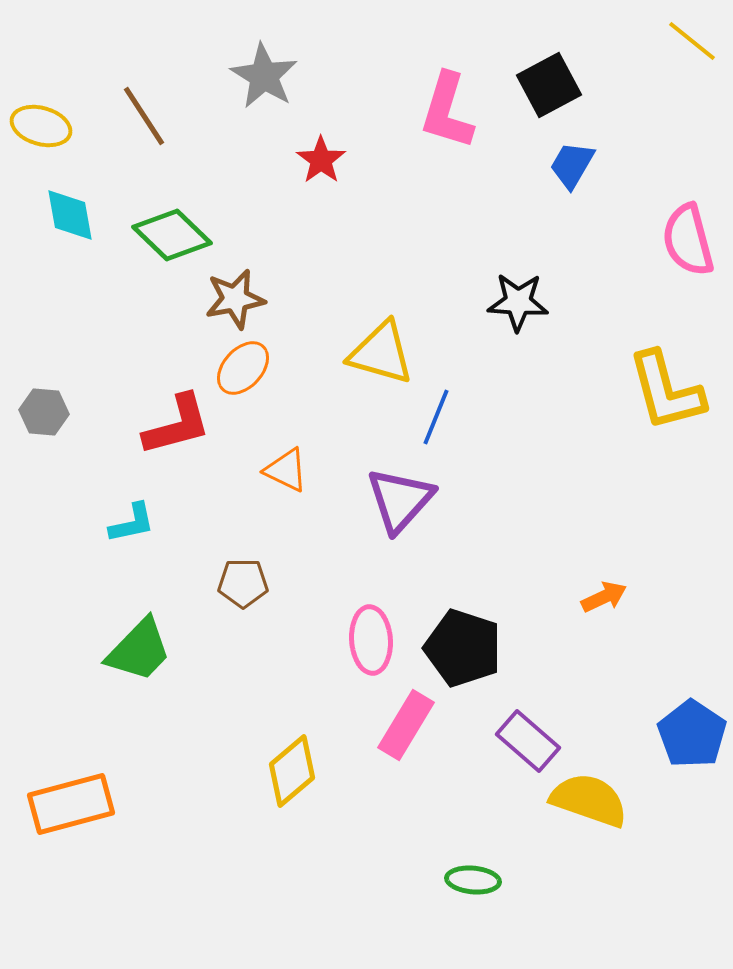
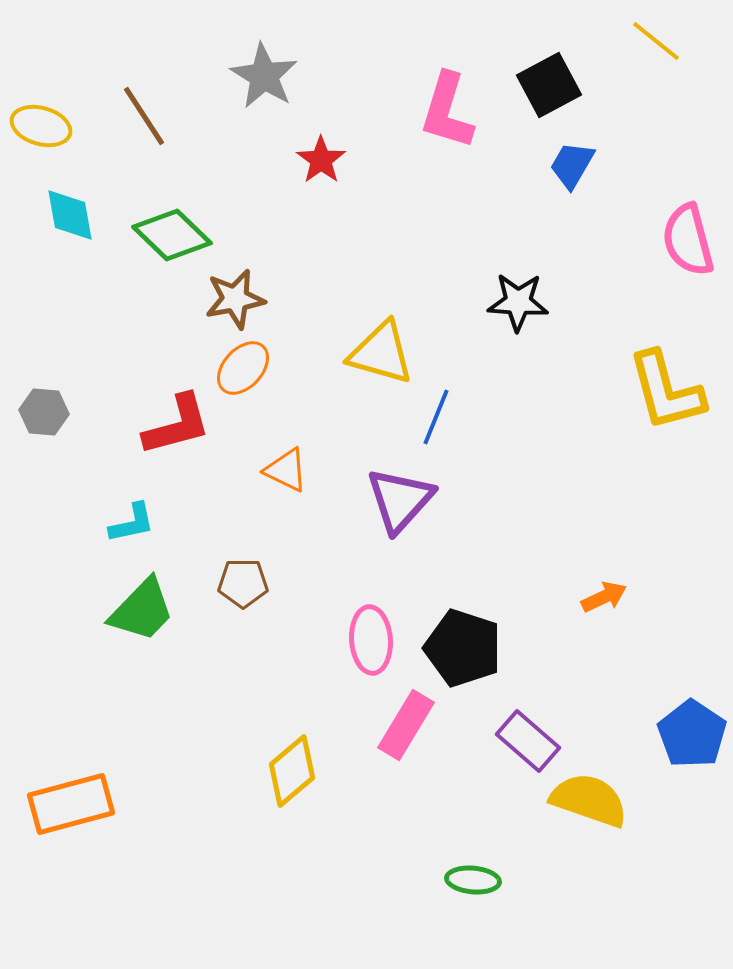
yellow line: moved 36 px left
green trapezoid: moved 3 px right, 40 px up
